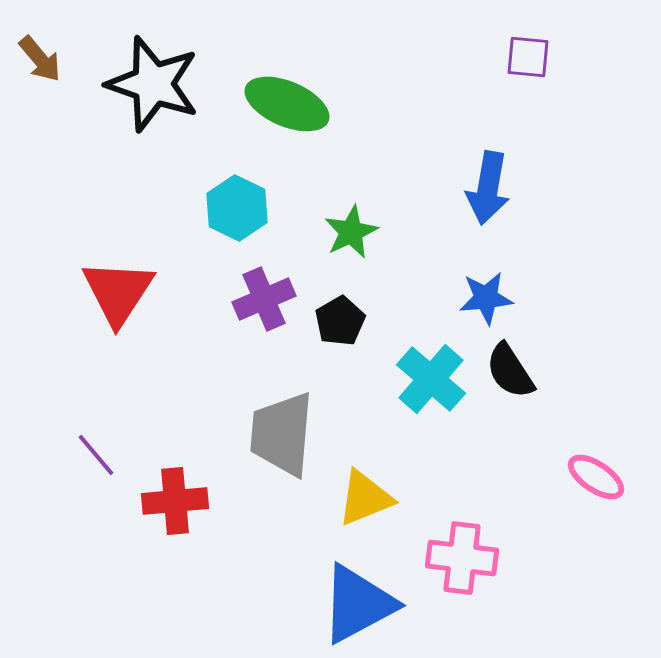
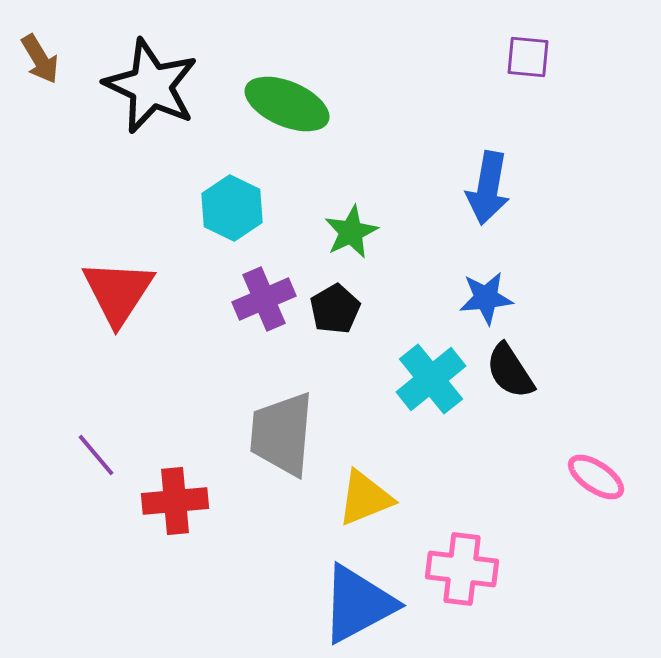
brown arrow: rotated 9 degrees clockwise
black star: moved 2 px left, 2 px down; rotated 6 degrees clockwise
cyan hexagon: moved 5 px left
black pentagon: moved 5 px left, 12 px up
cyan cross: rotated 10 degrees clockwise
pink cross: moved 11 px down
